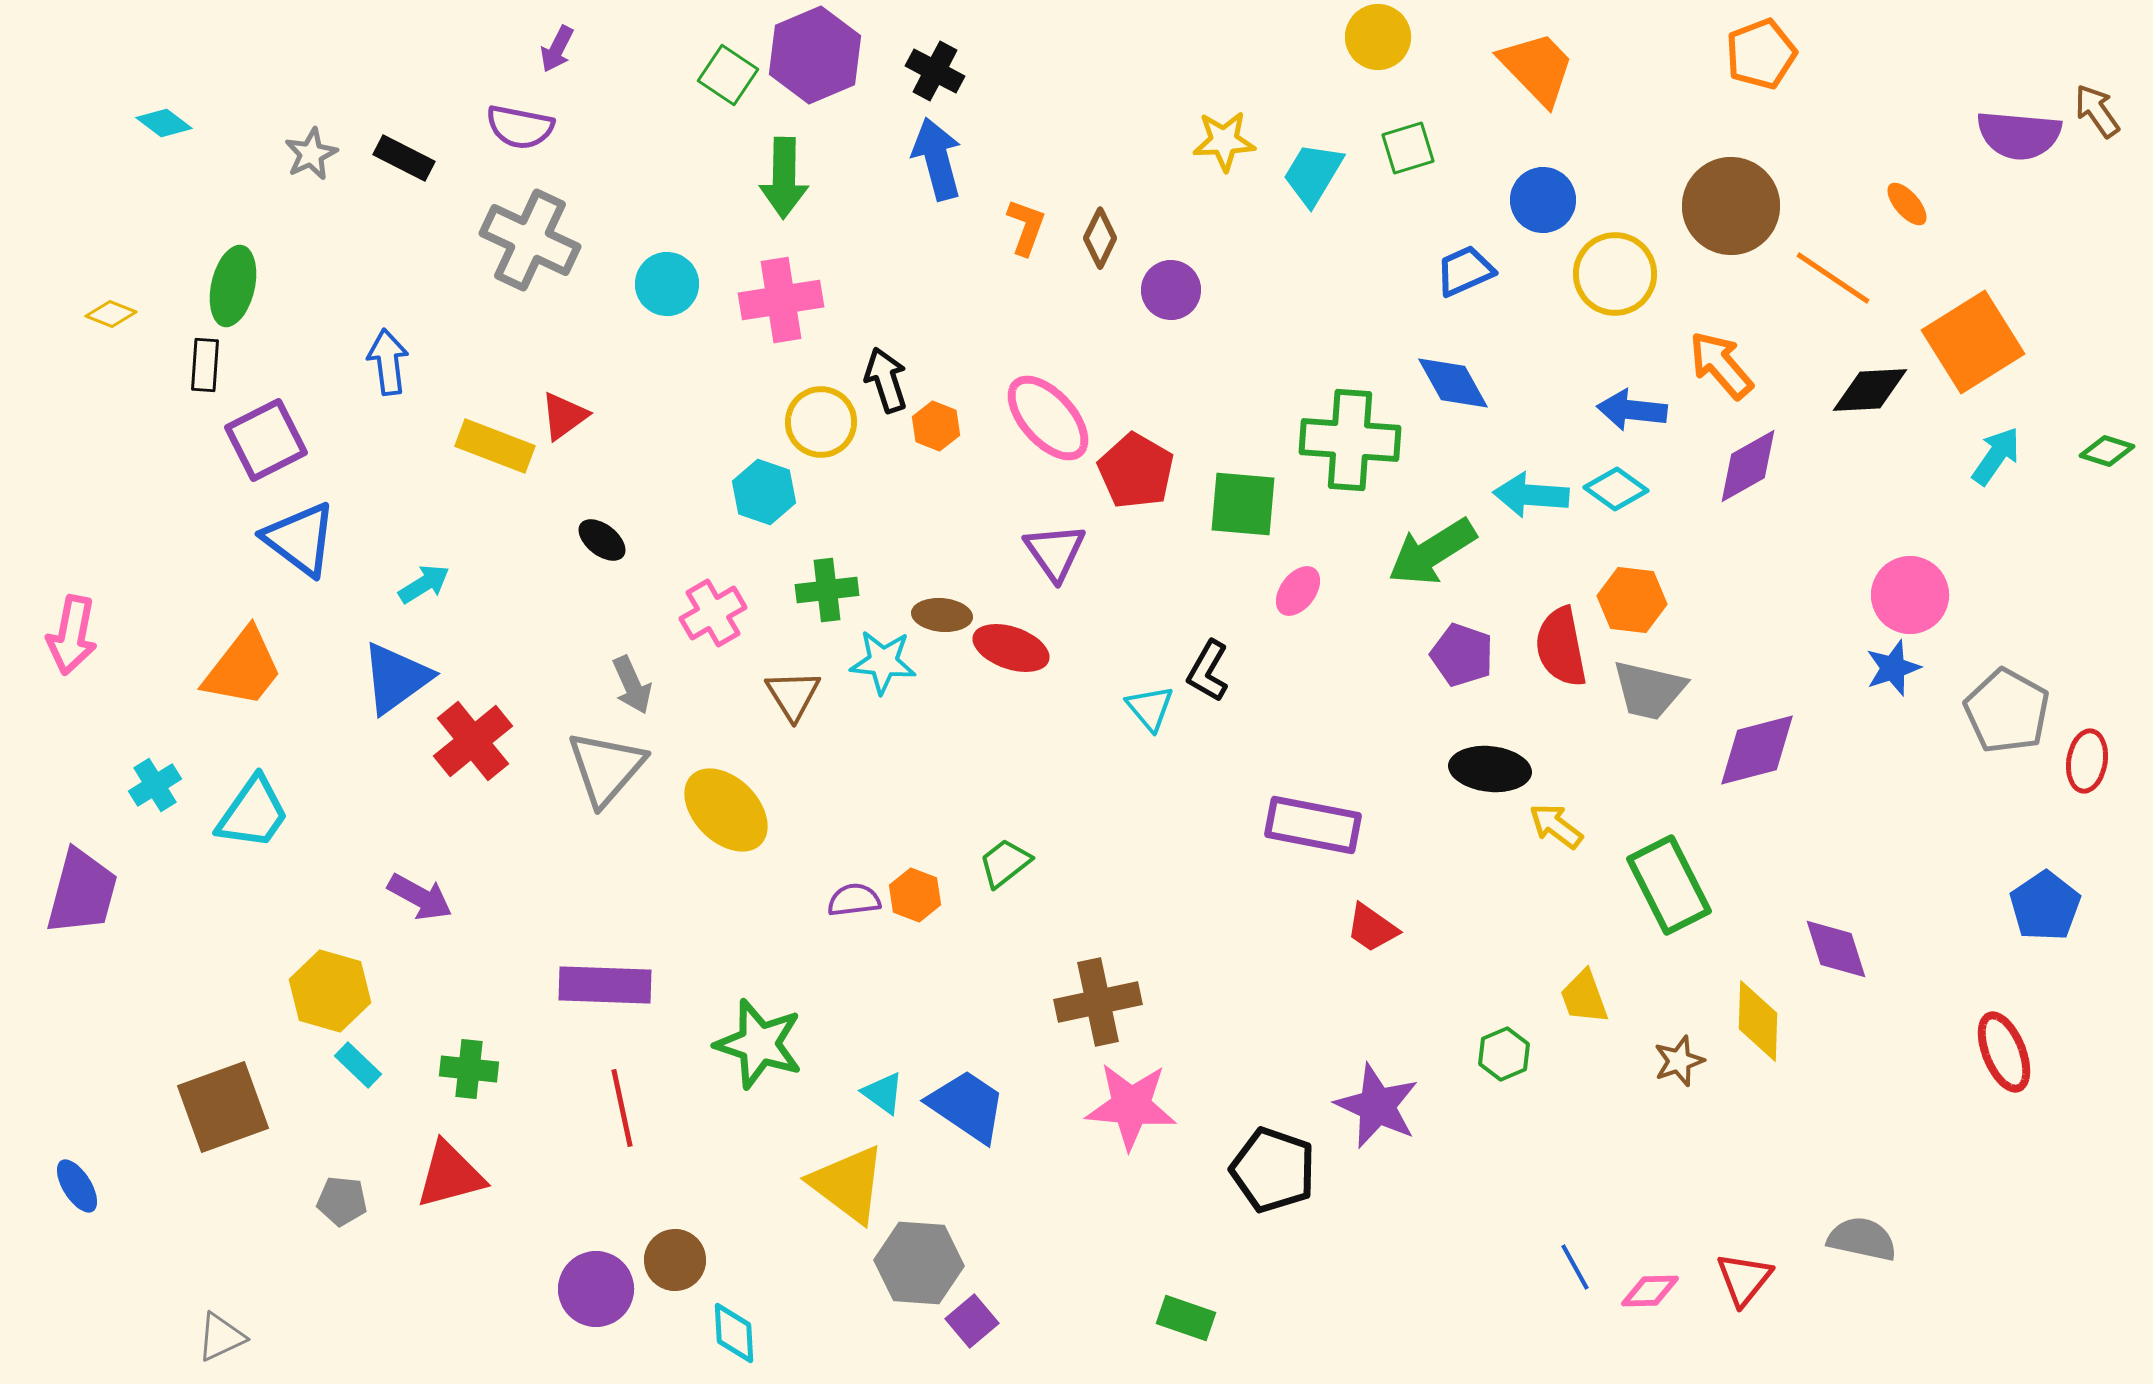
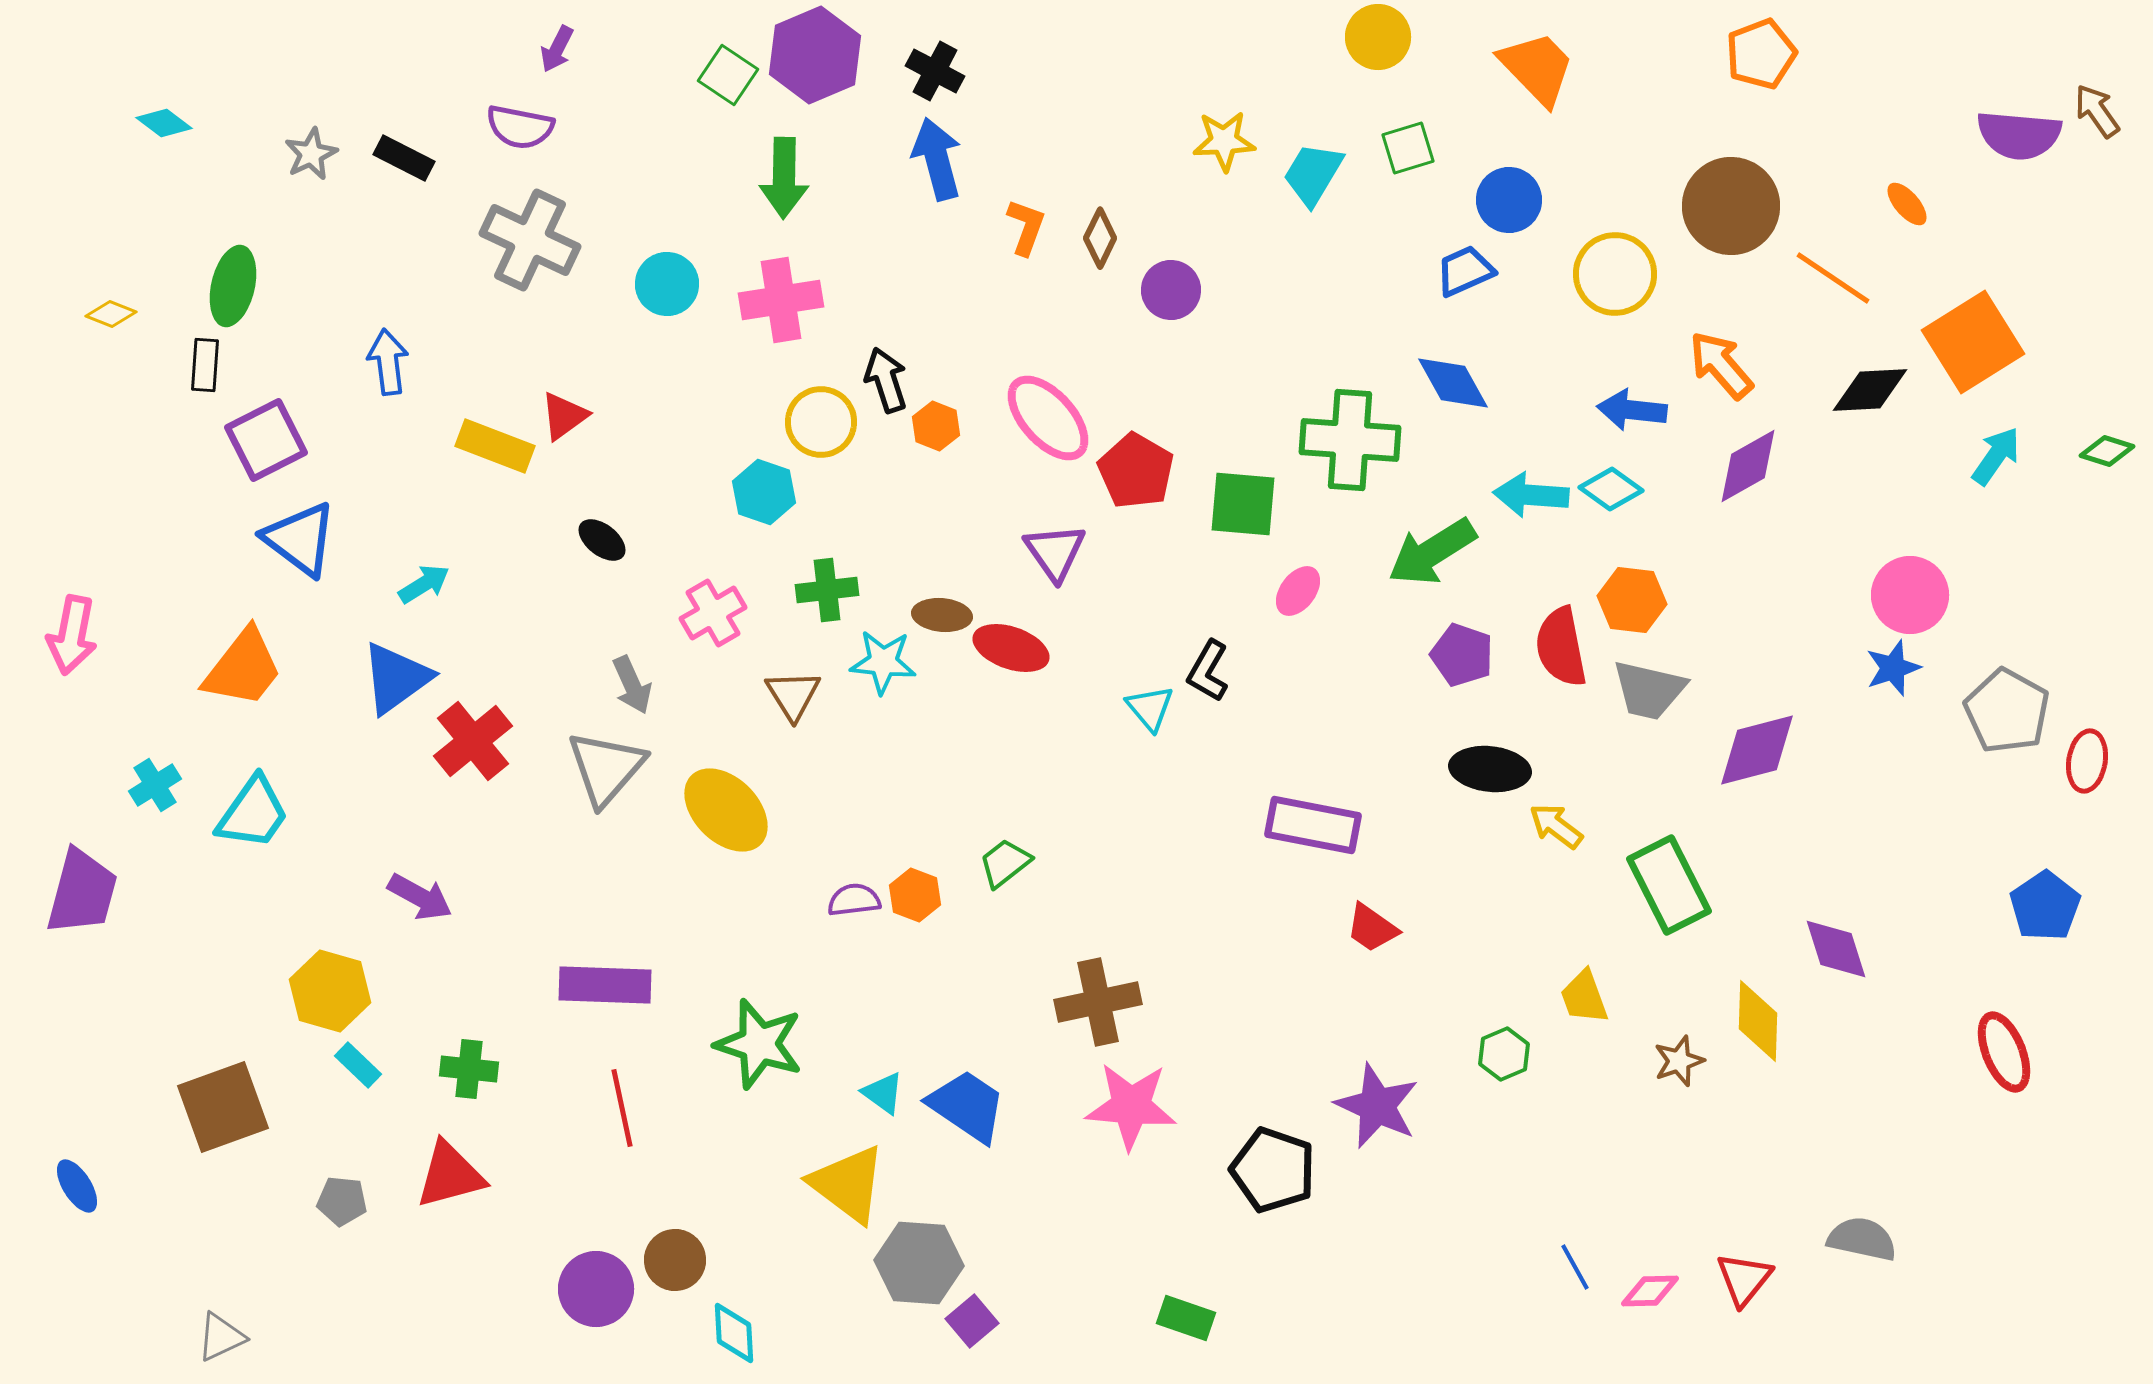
blue circle at (1543, 200): moved 34 px left
cyan diamond at (1616, 489): moved 5 px left
